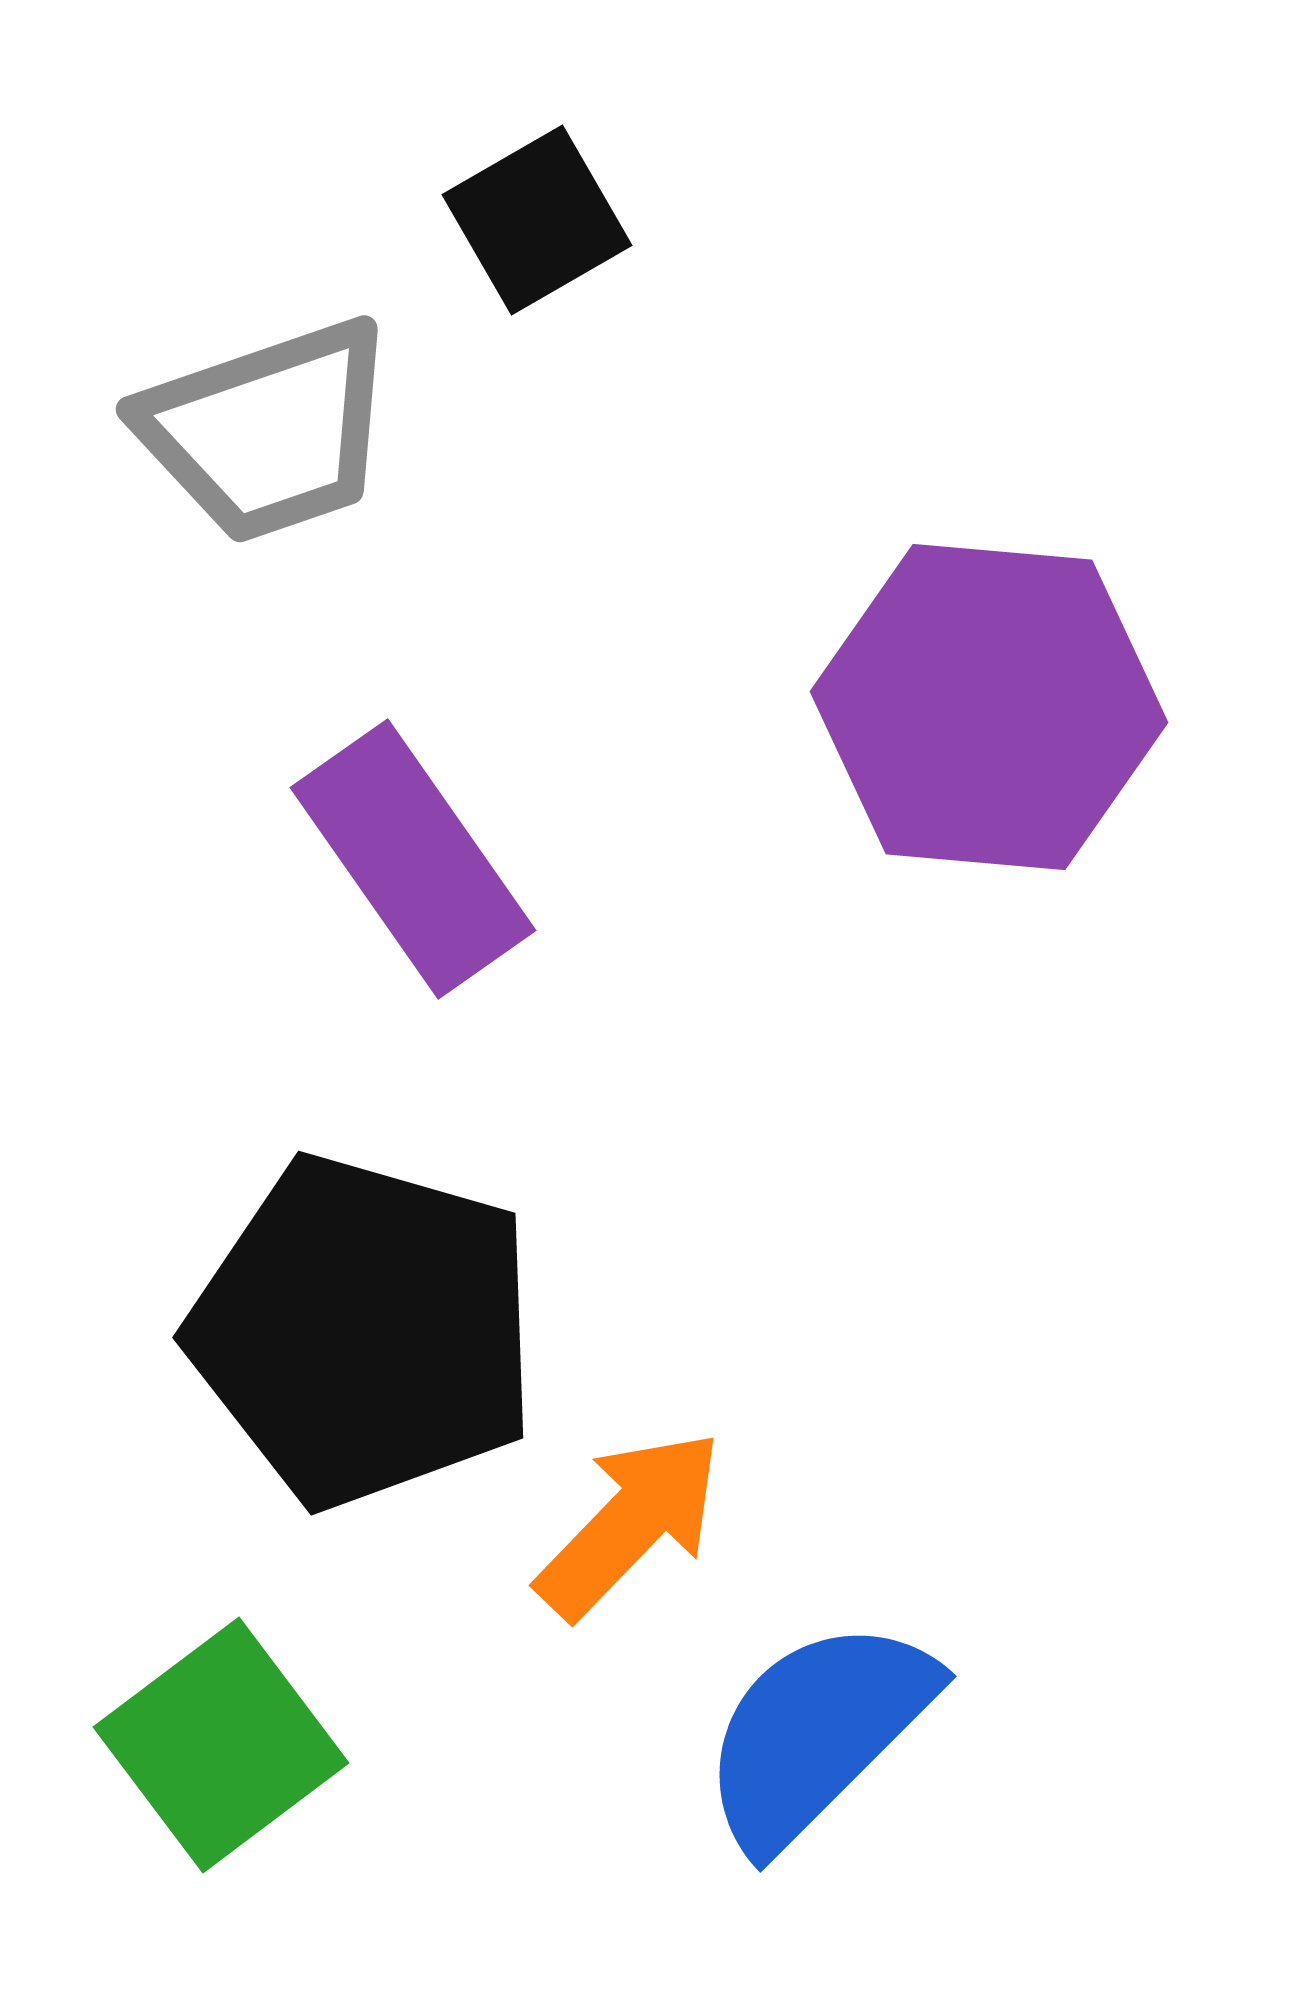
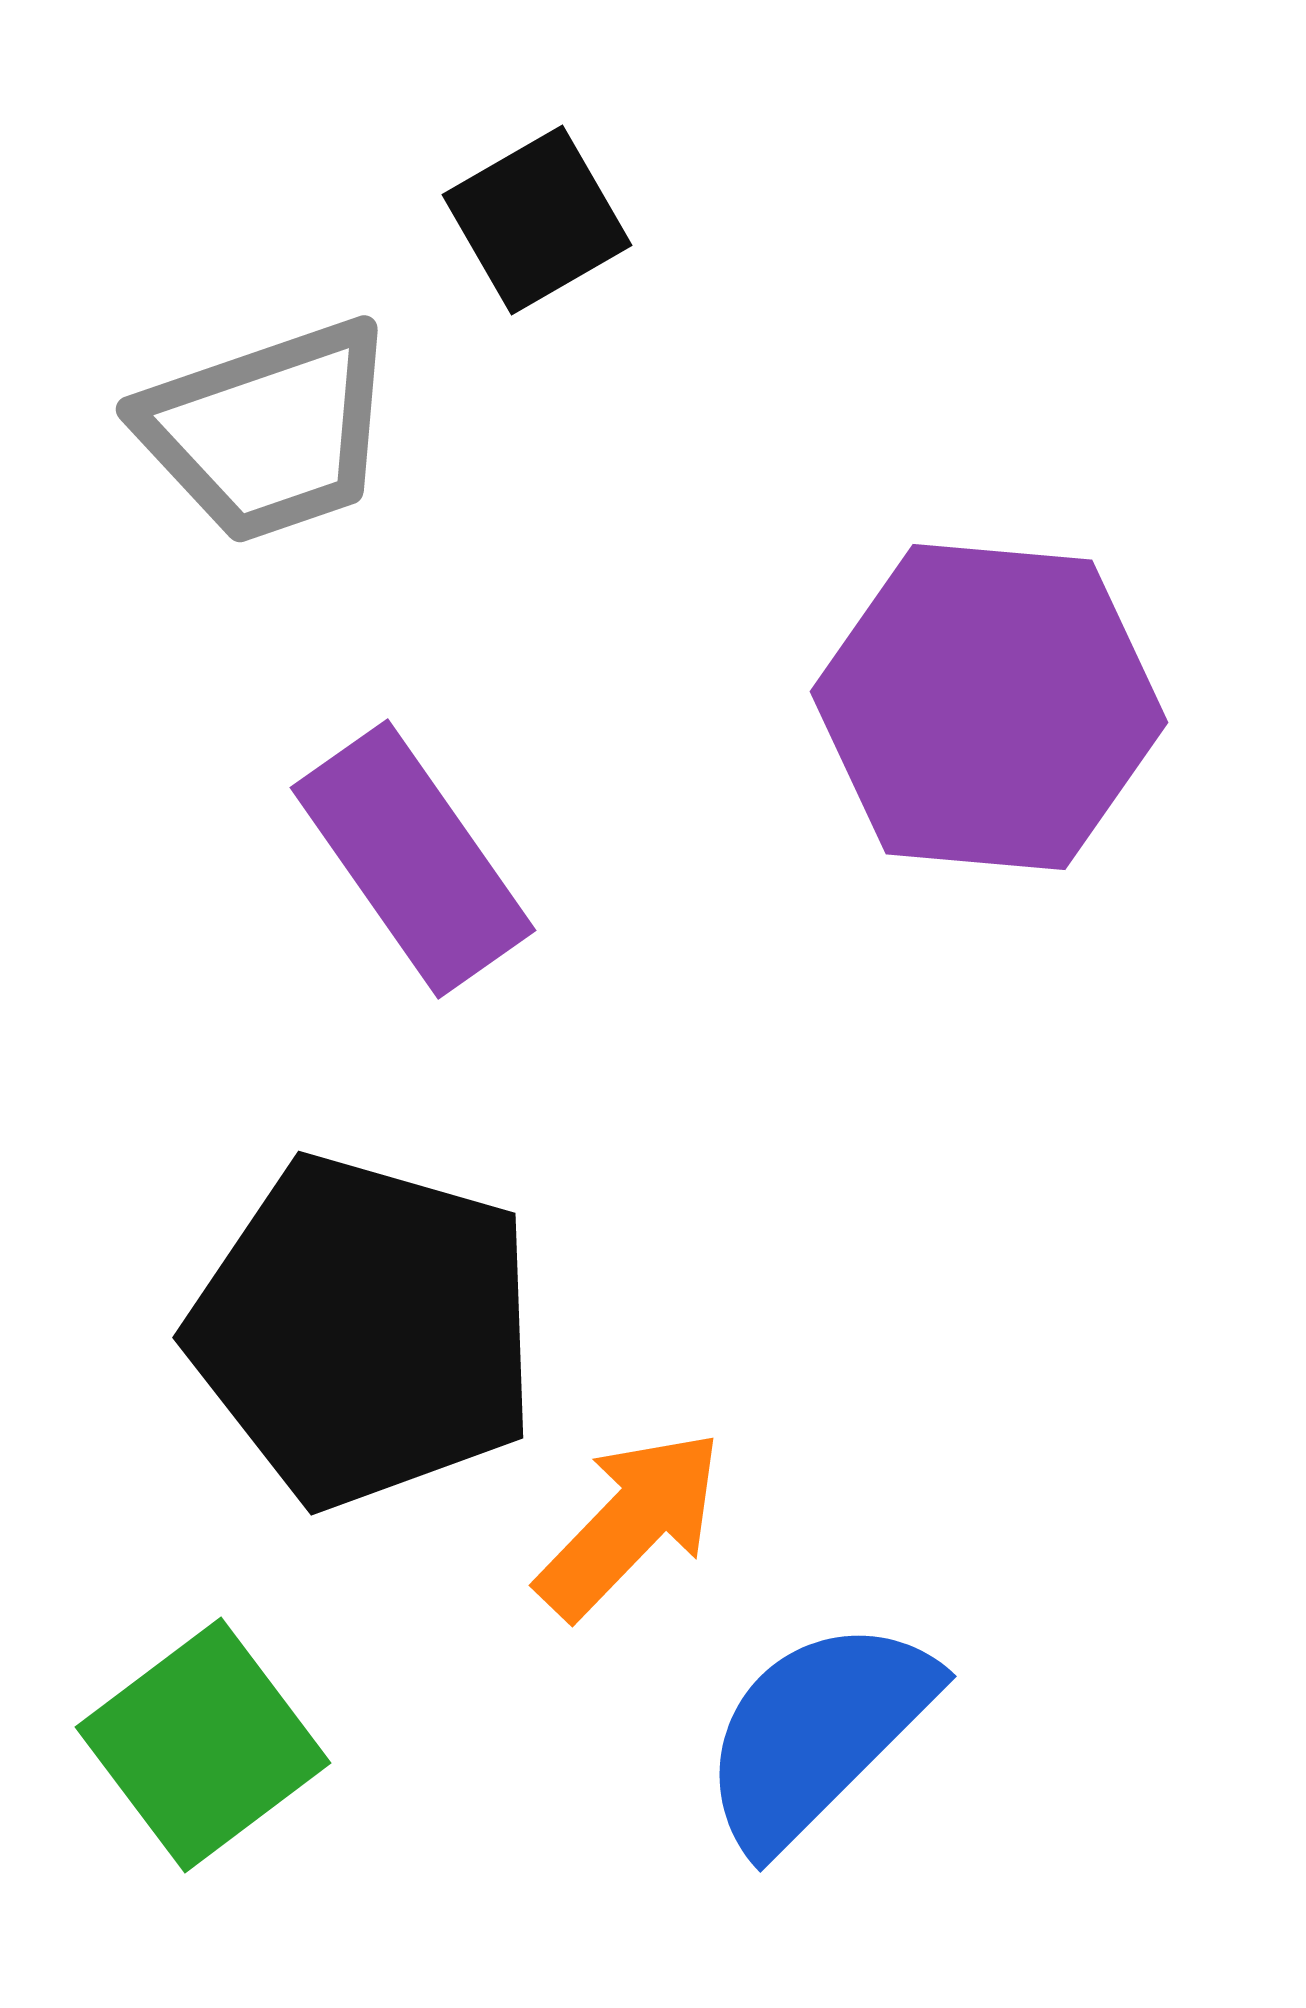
green square: moved 18 px left
